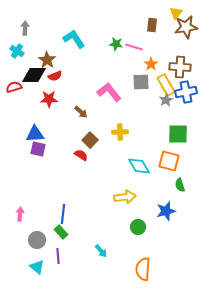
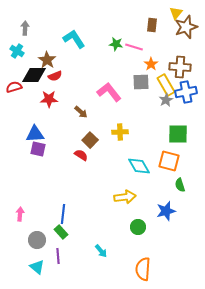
brown star at (186, 27): rotated 10 degrees counterclockwise
